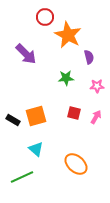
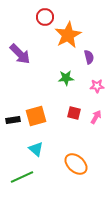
orange star: rotated 16 degrees clockwise
purple arrow: moved 6 px left
black rectangle: rotated 40 degrees counterclockwise
